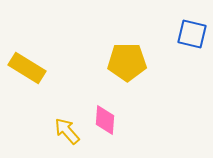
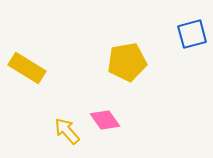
blue square: rotated 28 degrees counterclockwise
yellow pentagon: rotated 9 degrees counterclockwise
pink diamond: rotated 40 degrees counterclockwise
